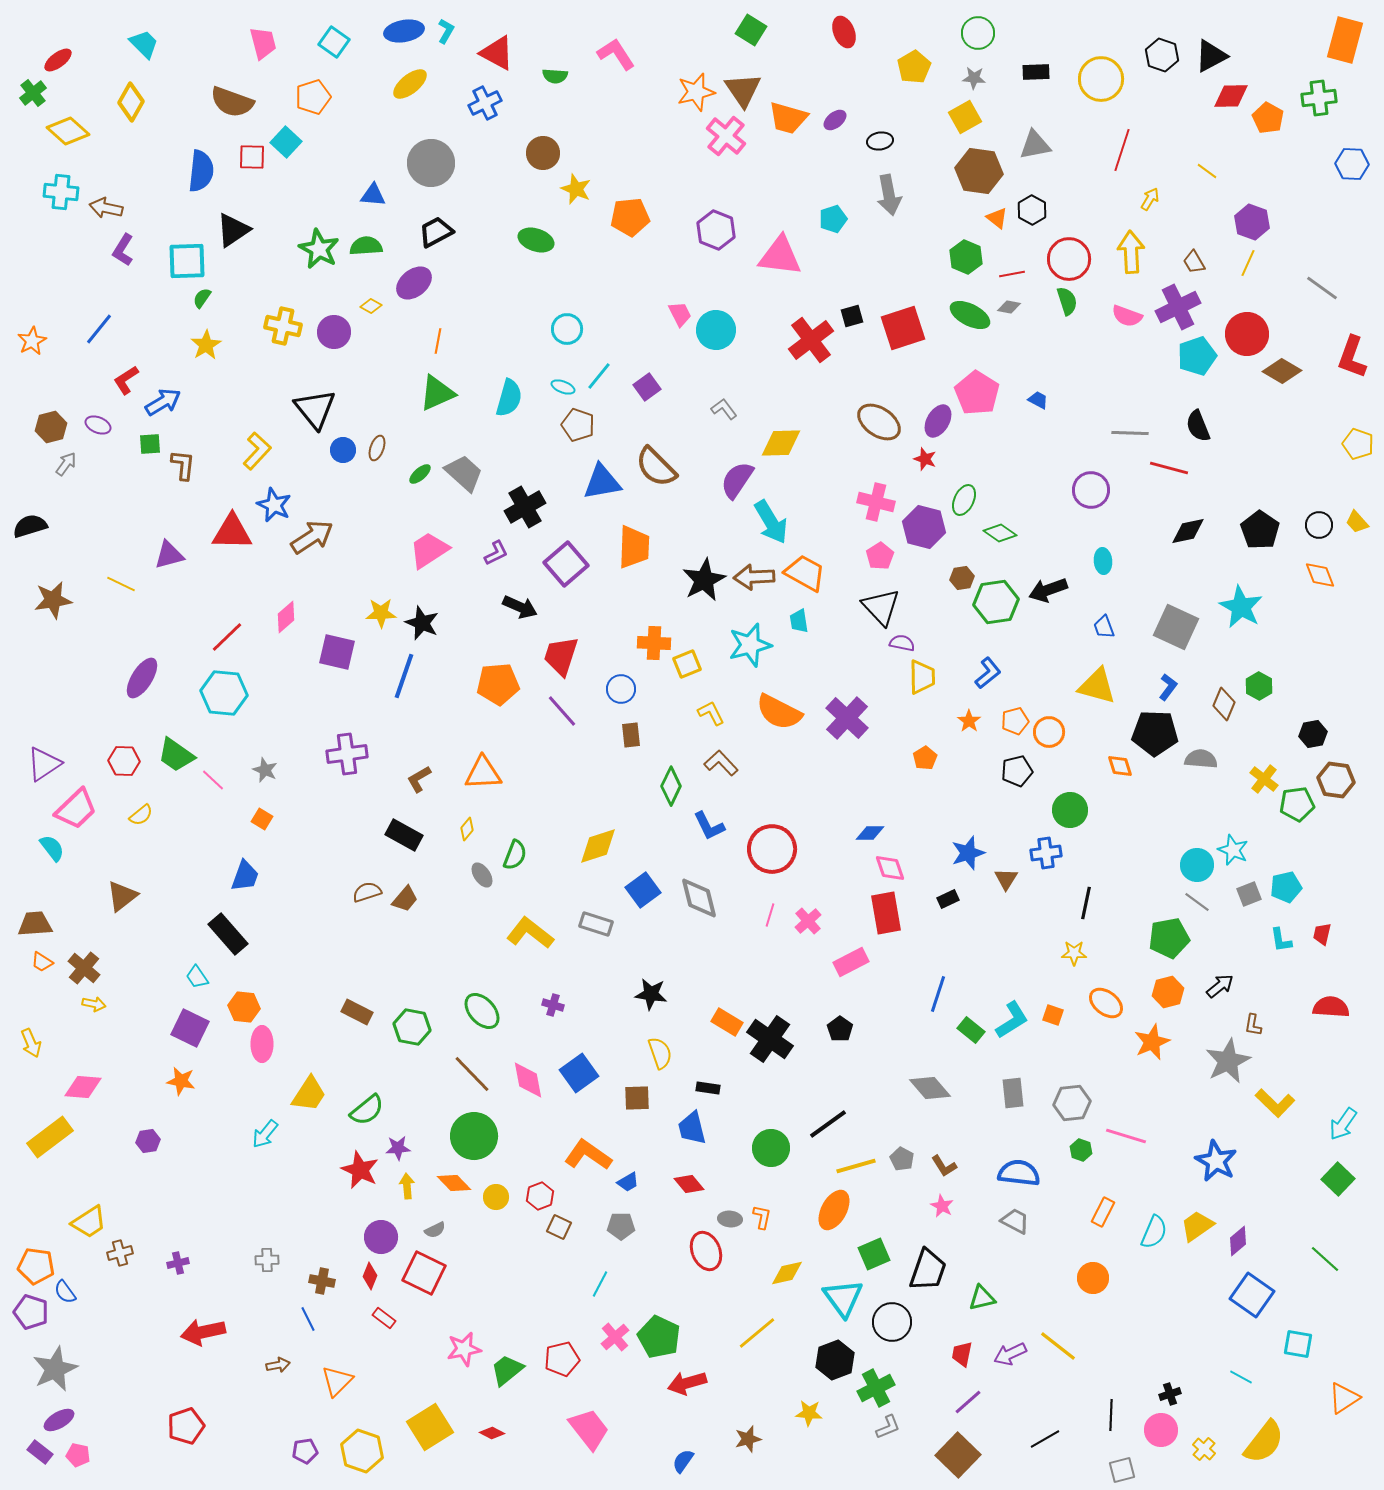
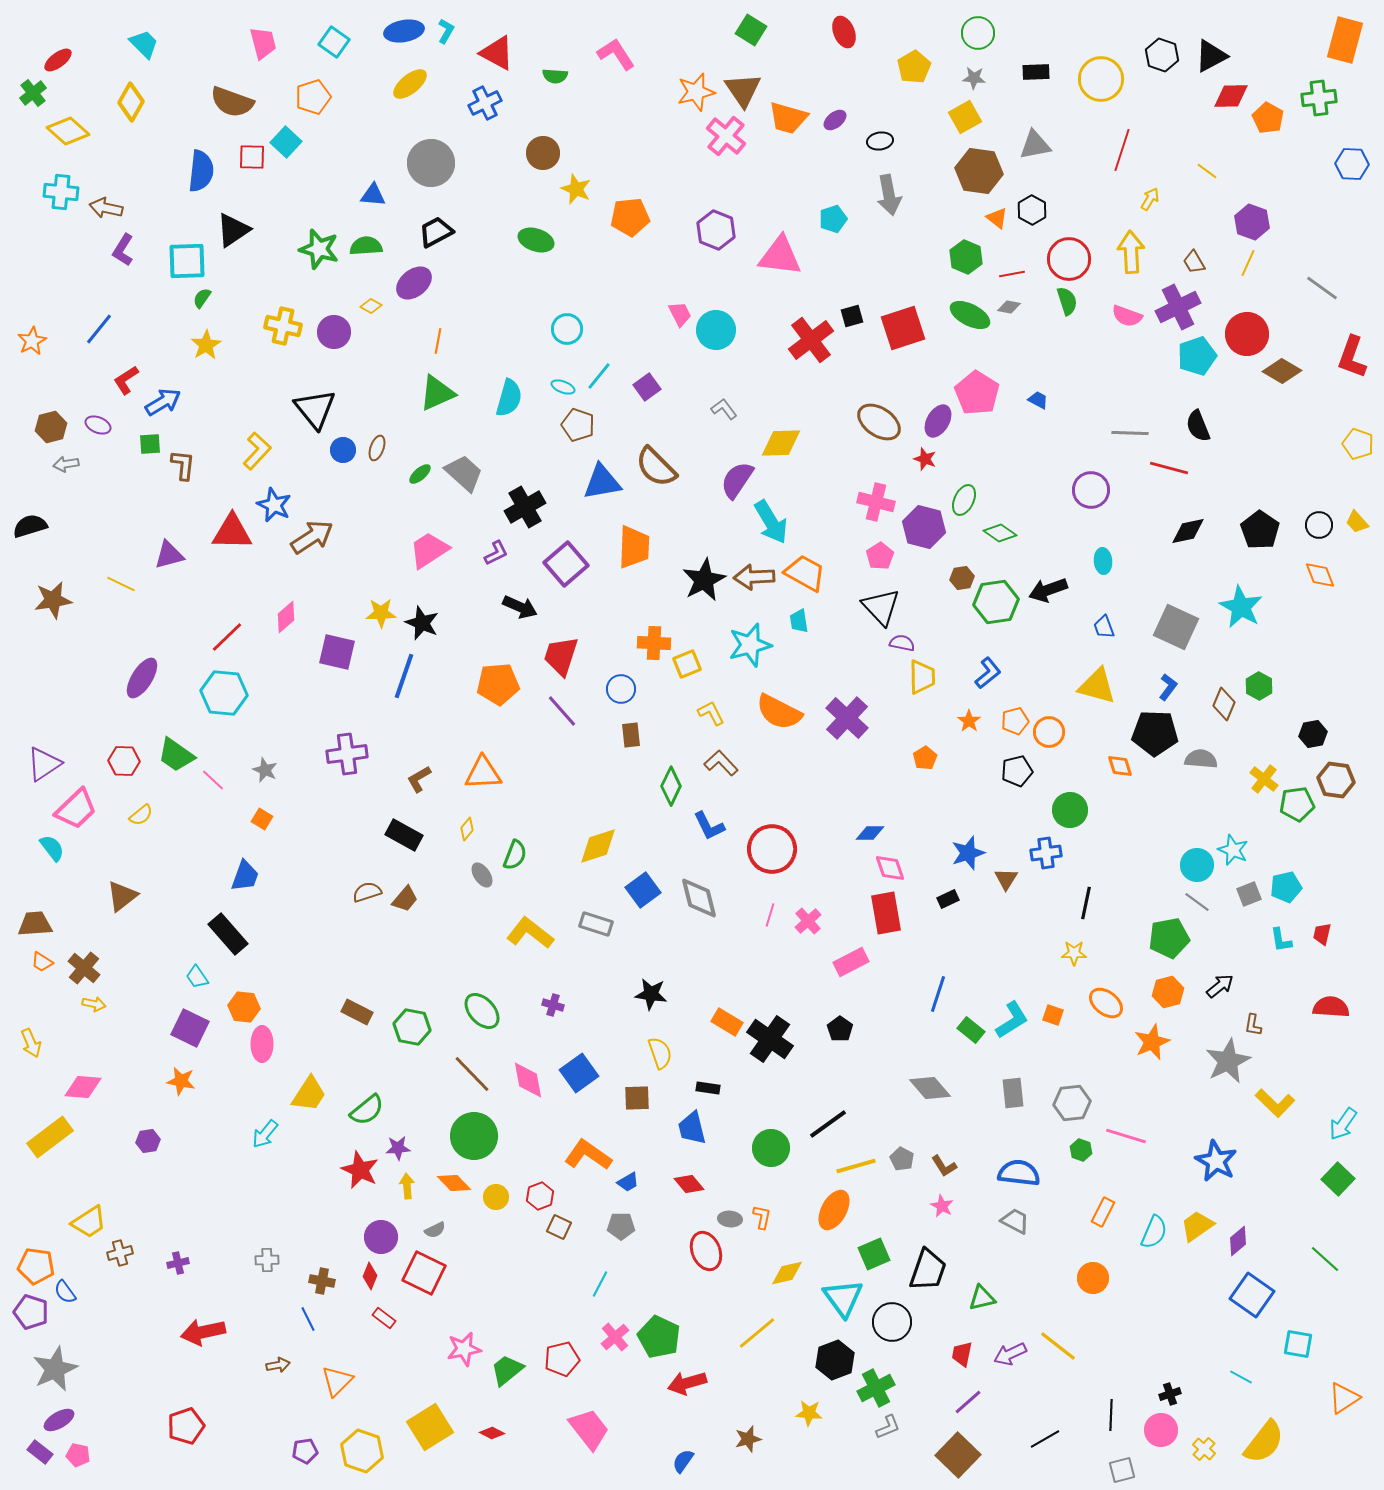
green star at (319, 249): rotated 12 degrees counterclockwise
gray arrow at (66, 464): rotated 135 degrees counterclockwise
